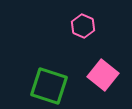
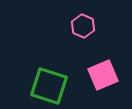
pink square: rotated 28 degrees clockwise
